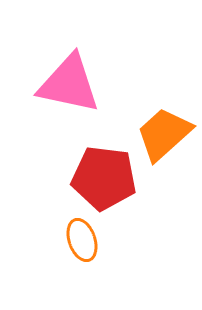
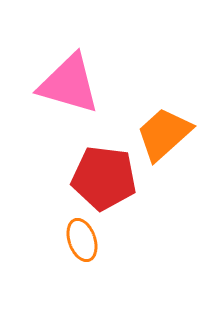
pink triangle: rotated 4 degrees clockwise
